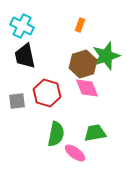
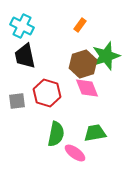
orange rectangle: rotated 16 degrees clockwise
